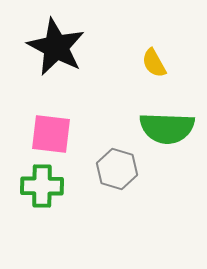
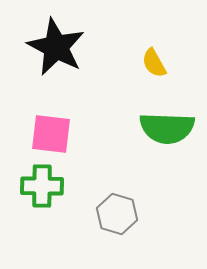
gray hexagon: moved 45 px down
